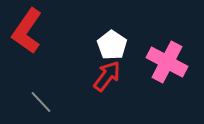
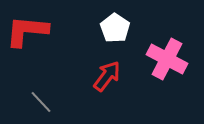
red L-shape: rotated 60 degrees clockwise
white pentagon: moved 3 px right, 17 px up
pink cross: moved 3 px up
